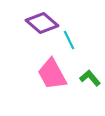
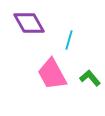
purple diamond: moved 13 px left; rotated 20 degrees clockwise
cyan line: rotated 42 degrees clockwise
